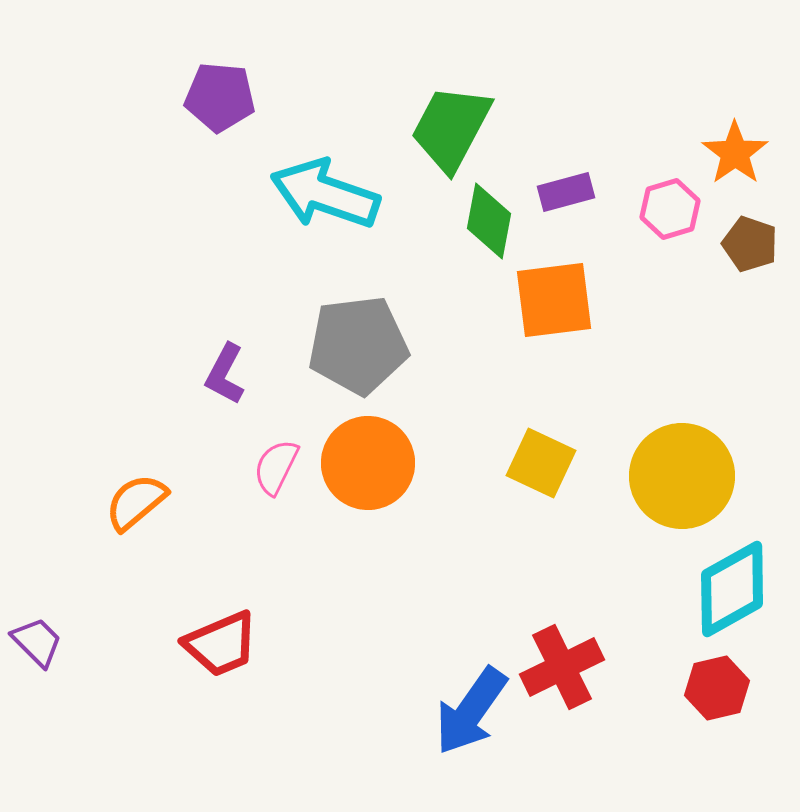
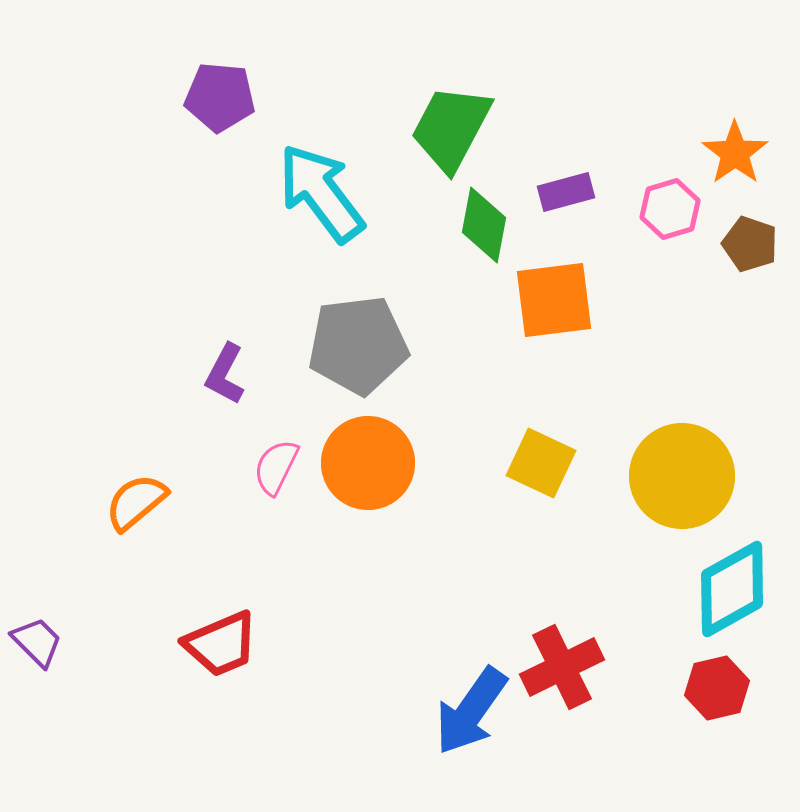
cyan arrow: moved 4 px left, 1 px up; rotated 34 degrees clockwise
green diamond: moved 5 px left, 4 px down
